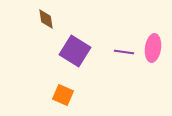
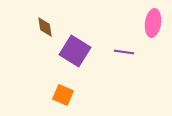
brown diamond: moved 1 px left, 8 px down
pink ellipse: moved 25 px up
